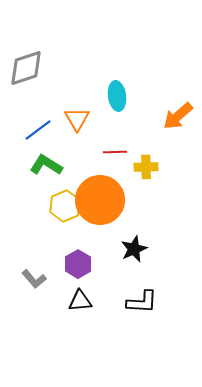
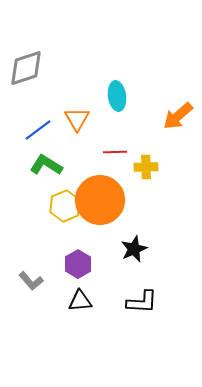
gray L-shape: moved 3 px left, 2 px down
